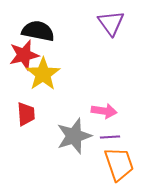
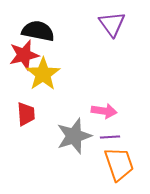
purple triangle: moved 1 px right, 1 px down
